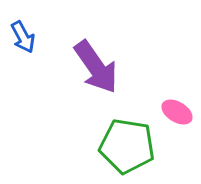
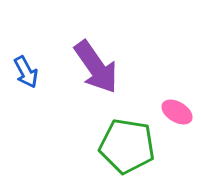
blue arrow: moved 3 px right, 35 px down
